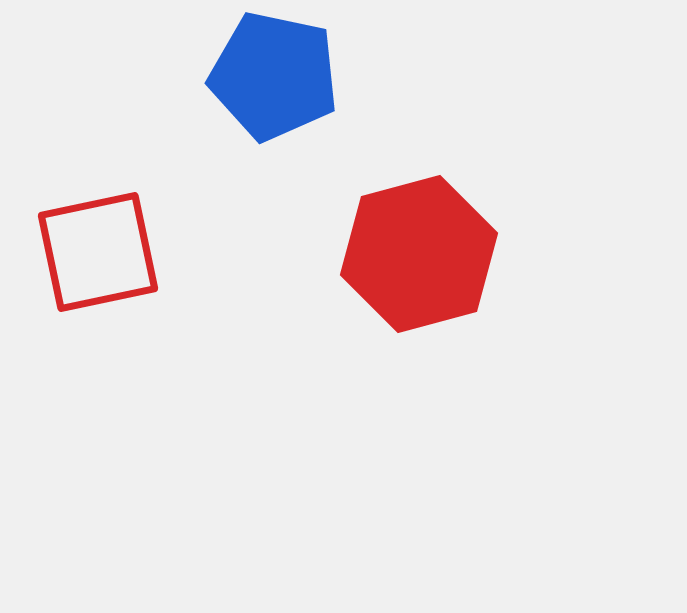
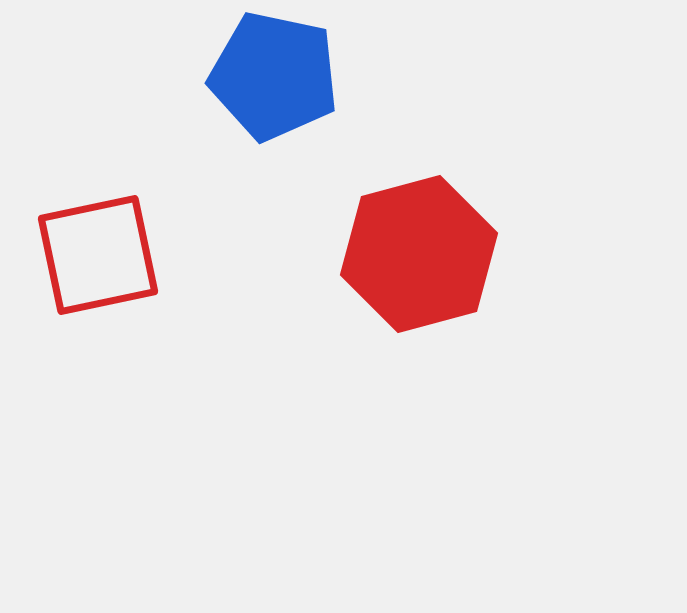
red square: moved 3 px down
